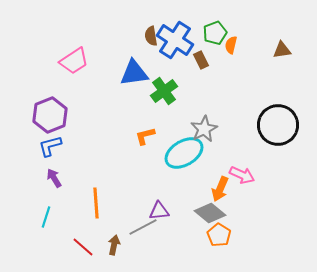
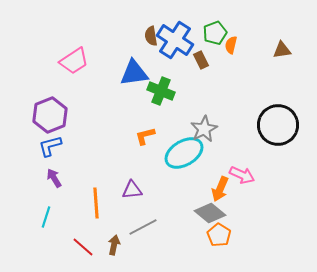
green cross: moved 3 px left; rotated 32 degrees counterclockwise
purple triangle: moved 27 px left, 21 px up
